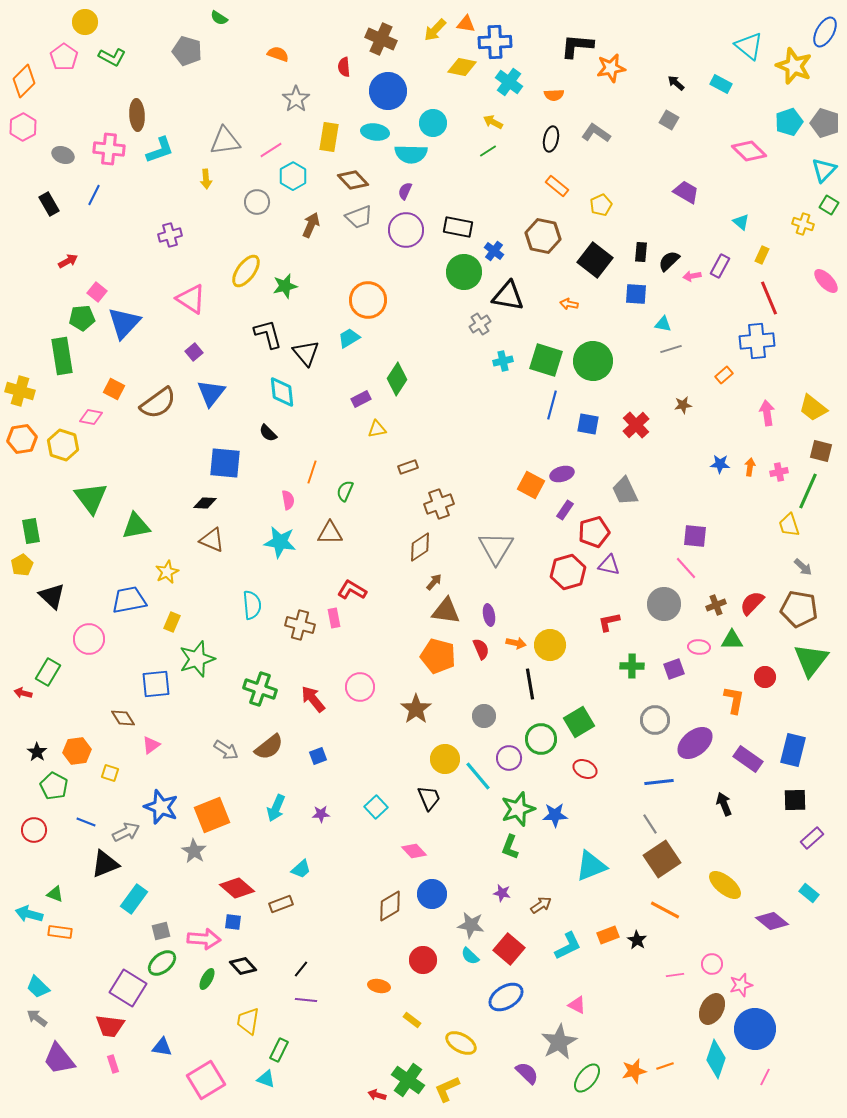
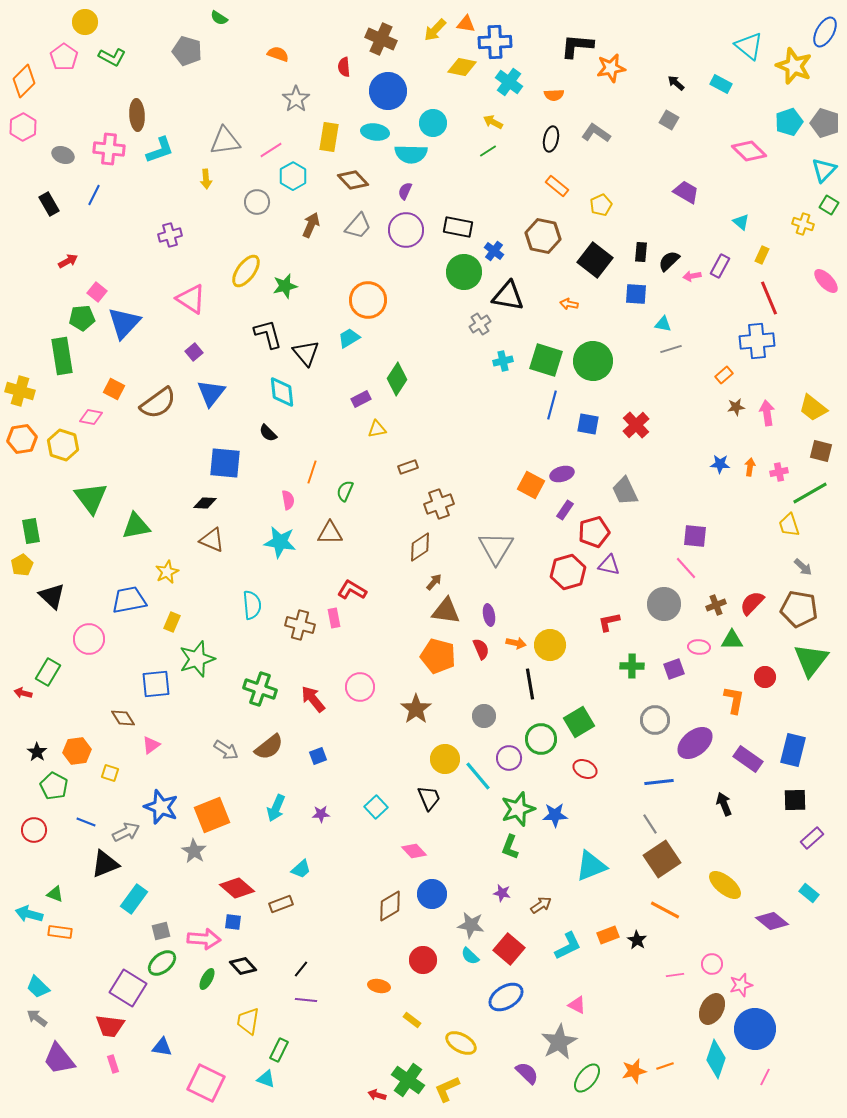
gray trapezoid at (359, 217): moved 1 px left, 9 px down; rotated 28 degrees counterclockwise
brown star at (683, 405): moved 53 px right, 2 px down
green line at (808, 491): moved 2 px right, 2 px down; rotated 36 degrees clockwise
pink square at (206, 1080): moved 3 px down; rotated 33 degrees counterclockwise
